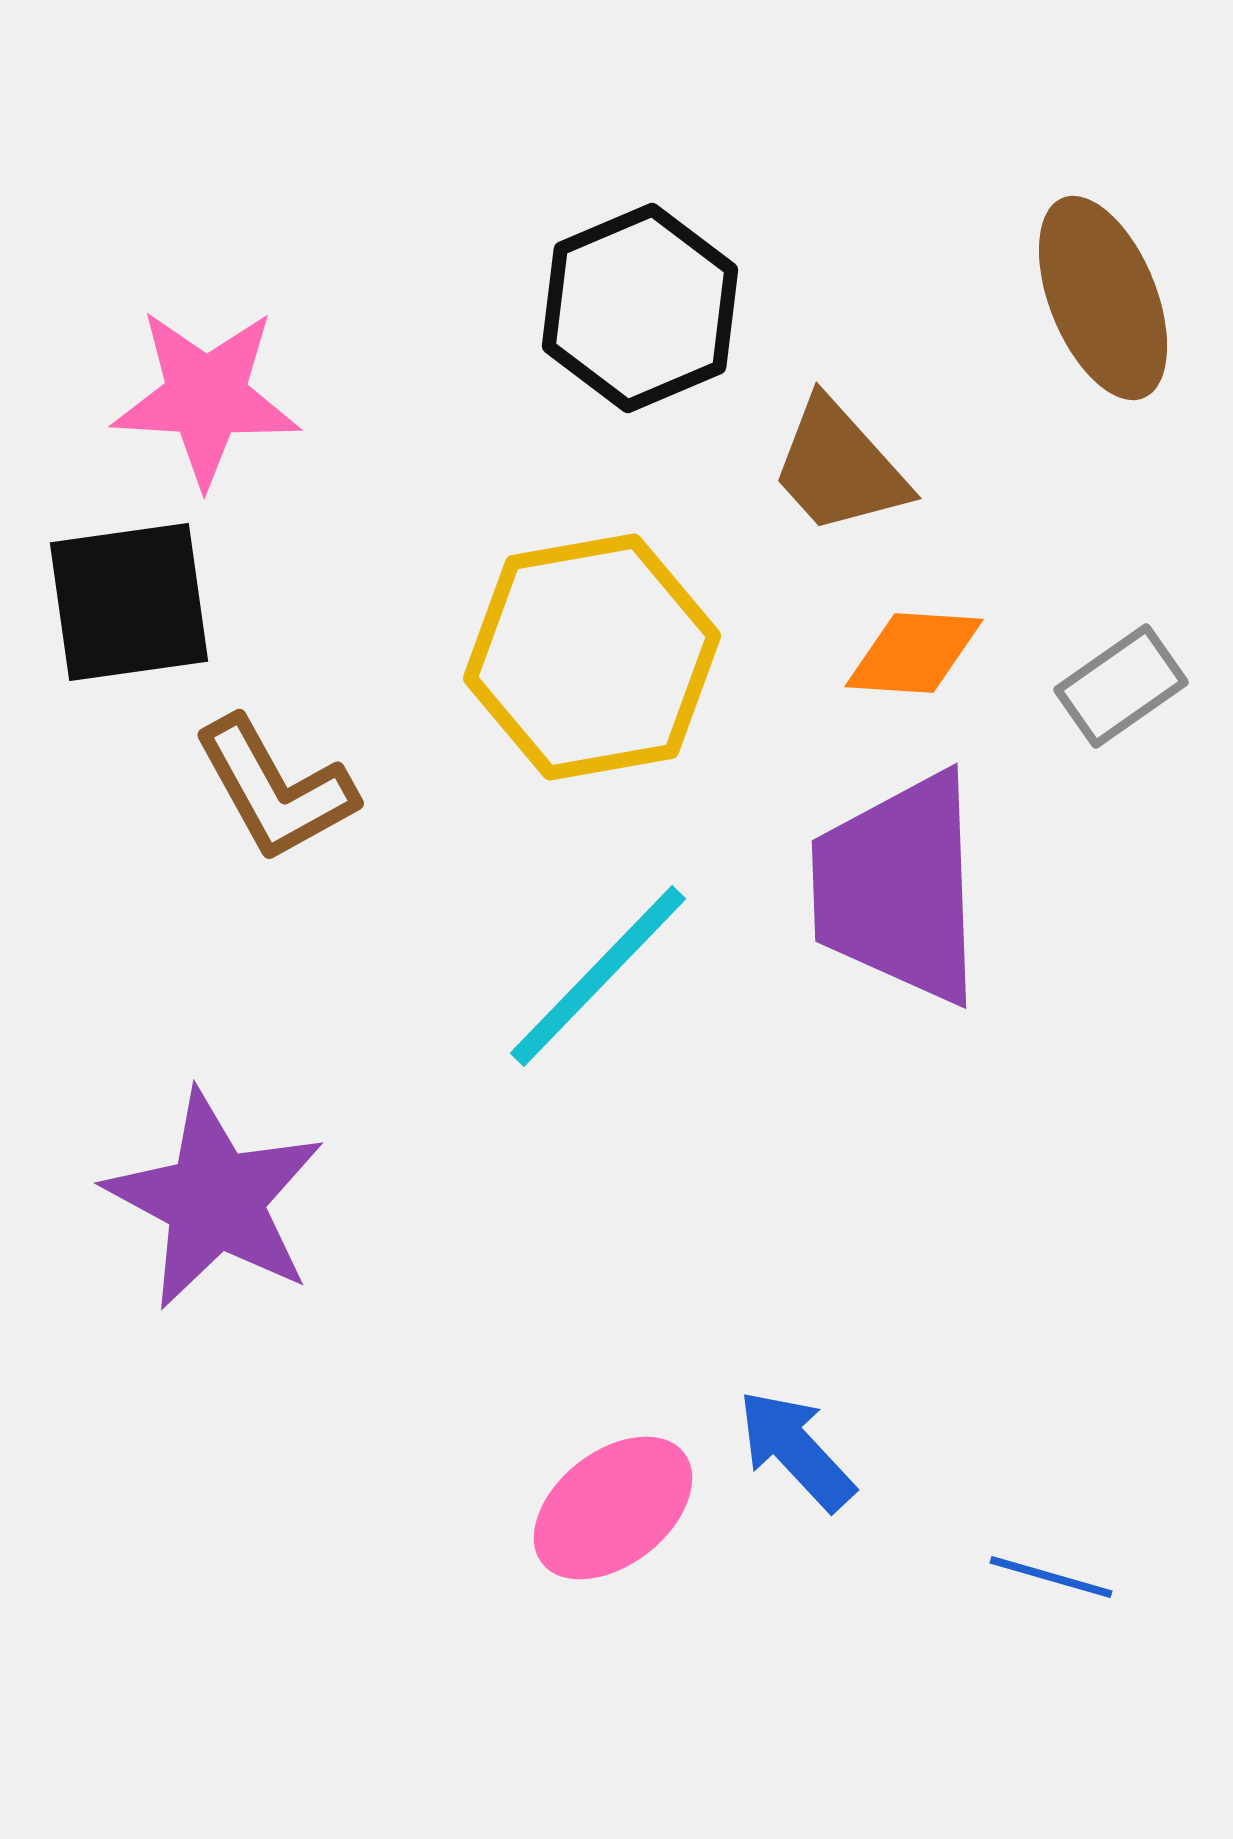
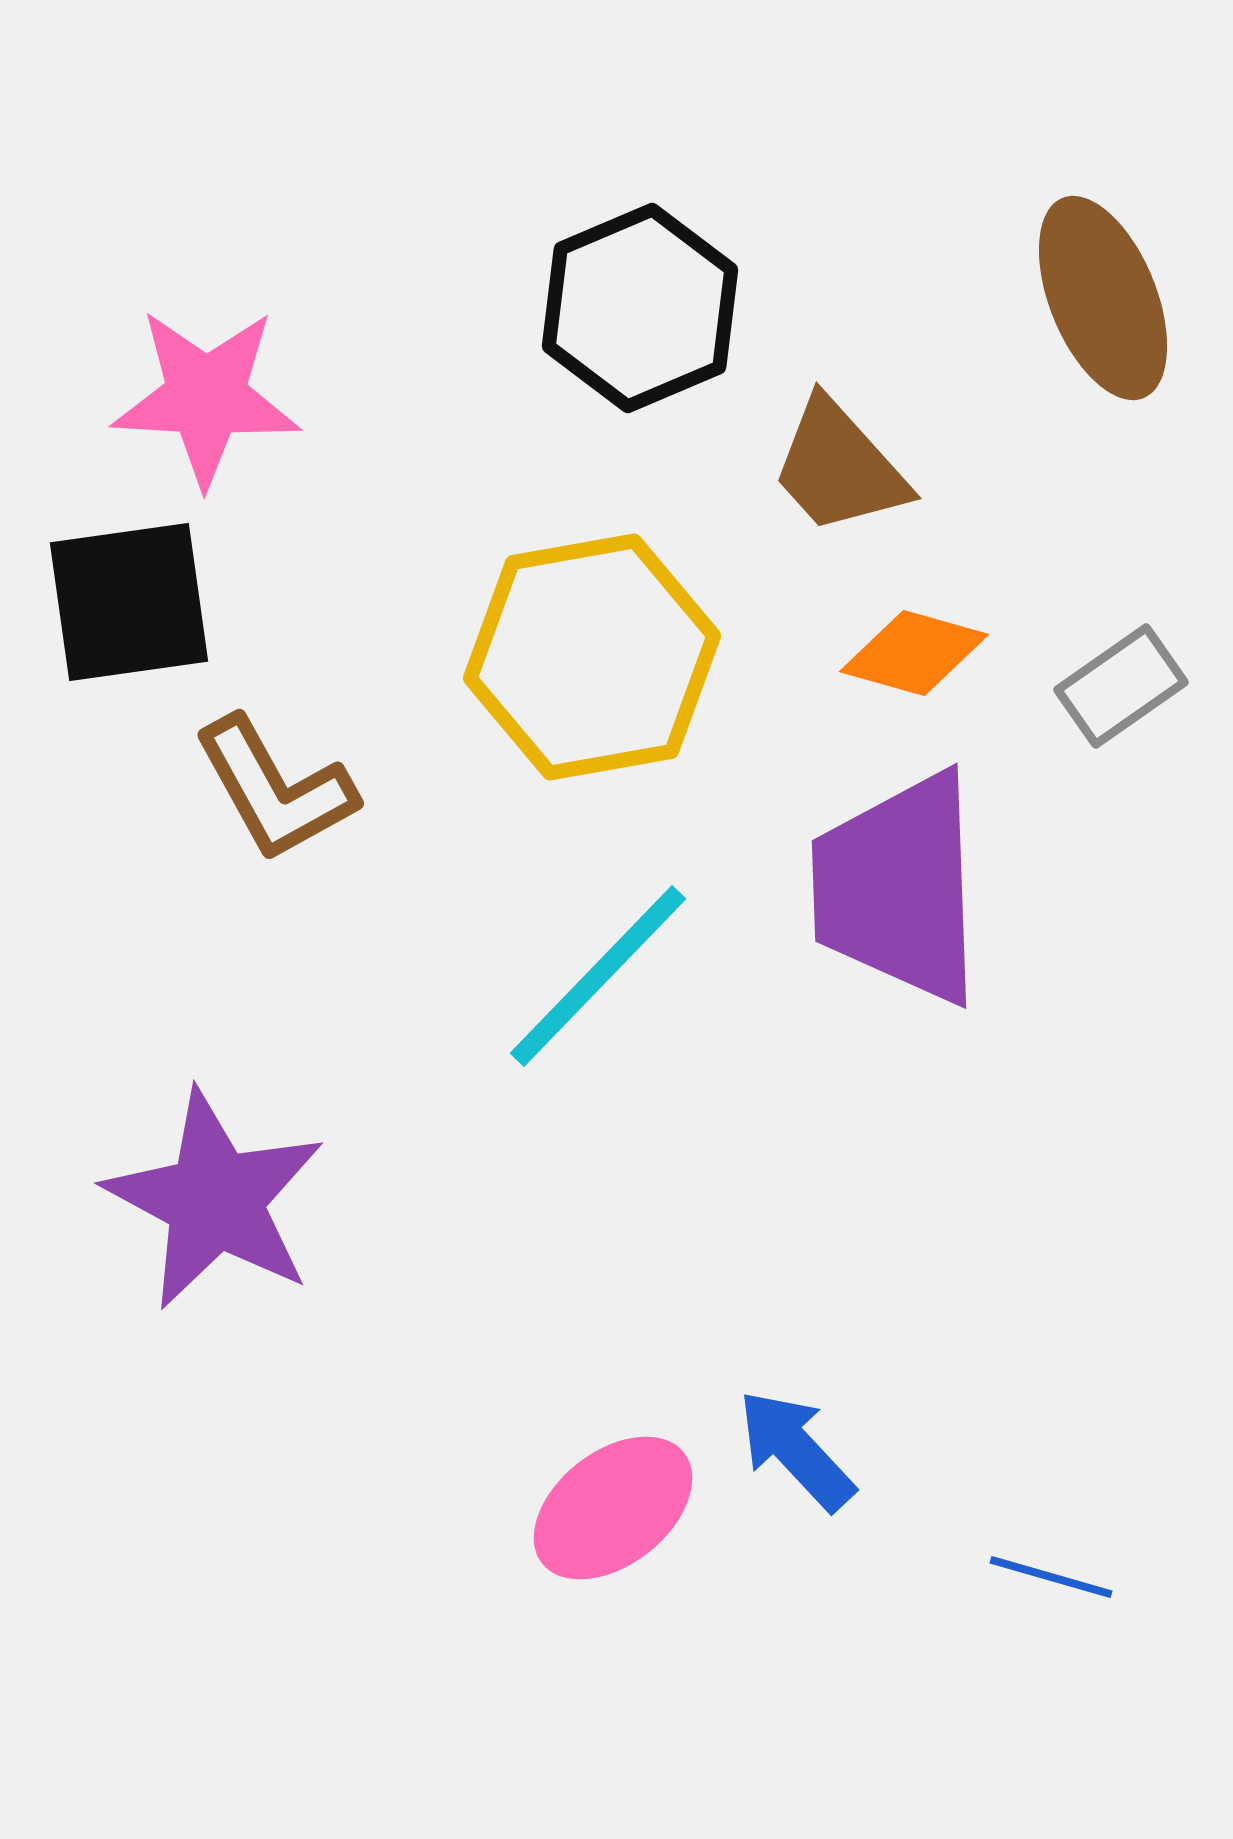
orange diamond: rotated 12 degrees clockwise
